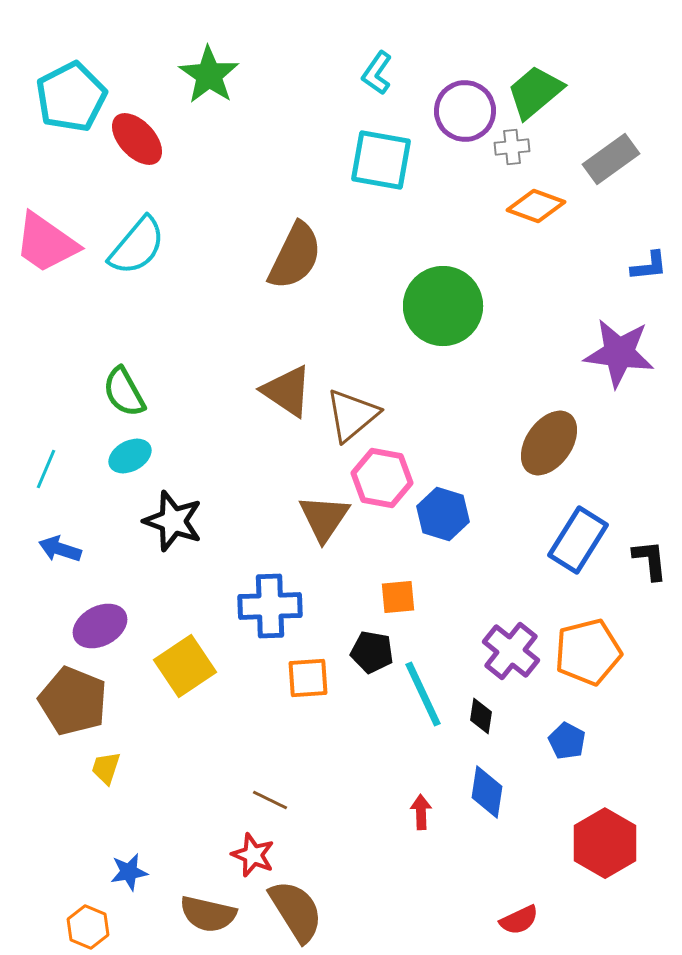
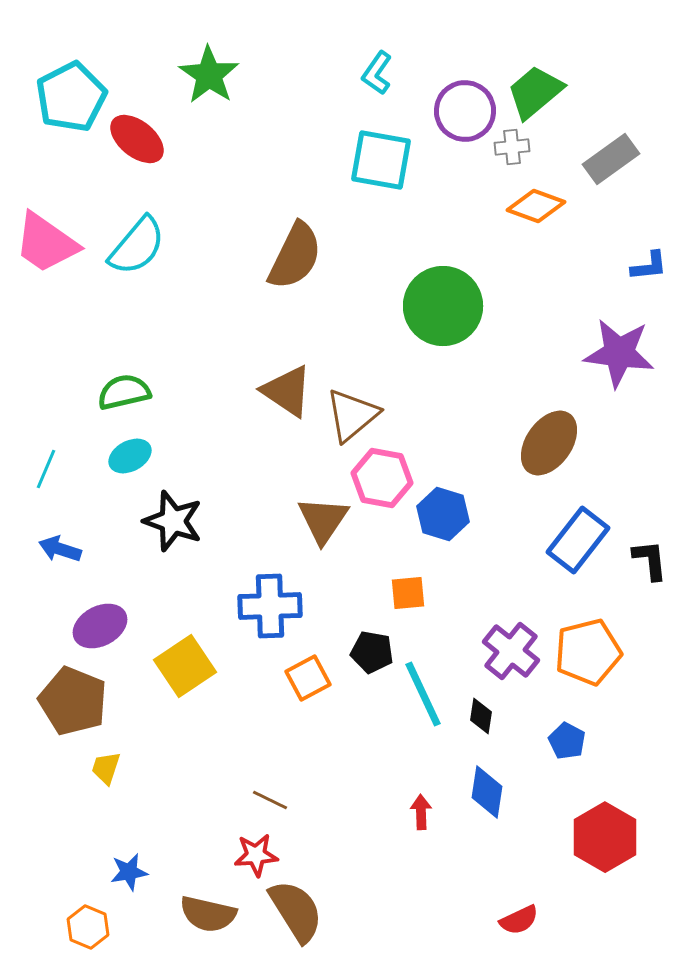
red ellipse at (137, 139): rotated 8 degrees counterclockwise
green semicircle at (124, 392): rotated 106 degrees clockwise
brown triangle at (324, 518): moved 1 px left, 2 px down
blue rectangle at (578, 540): rotated 6 degrees clockwise
orange square at (398, 597): moved 10 px right, 4 px up
orange square at (308, 678): rotated 24 degrees counterclockwise
red hexagon at (605, 843): moved 6 px up
red star at (253, 855): moved 3 px right; rotated 27 degrees counterclockwise
